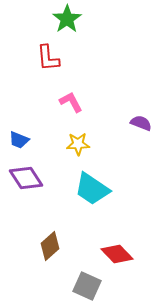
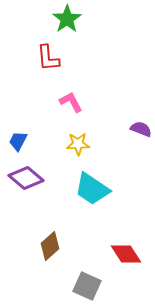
purple semicircle: moved 6 px down
blue trapezoid: moved 1 px left, 1 px down; rotated 95 degrees clockwise
purple diamond: rotated 16 degrees counterclockwise
red diamond: moved 9 px right; rotated 12 degrees clockwise
